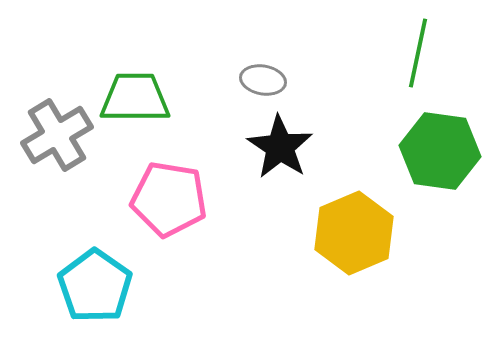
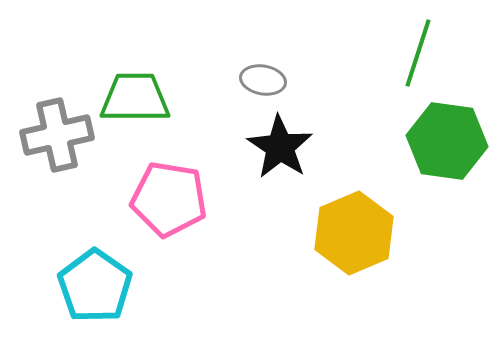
green line: rotated 6 degrees clockwise
gray cross: rotated 18 degrees clockwise
green hexagon: moved 7 px right, 10 px up
